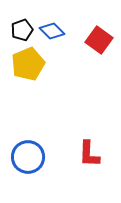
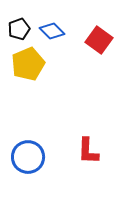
black pentagon: moved 3 px left, 1 px up
red L-shape: moved 1 px left, 3 px up
